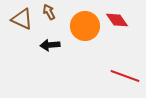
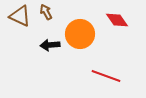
brown arrow: moved 3 px left
brown triangle: moved 2 px left, 3 px up
orange circle: moved 5 px left, 8 px down
red line: moved 19 px left
